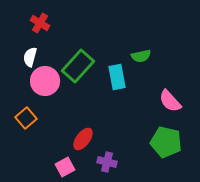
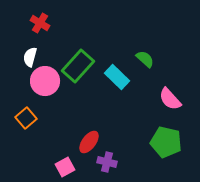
green semicircle: moved 4 px right, 3 px down; rotated 126 degrees counterclockwise
cyan rectangle: rotated 35 degrees counterclockwise
pink semicircle: moved 2 px up
red ellipse: moved 6 px right, 3 px down
